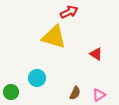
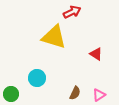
red arrow: moved 3 px right
green circle: moved 2 px down
